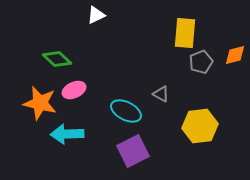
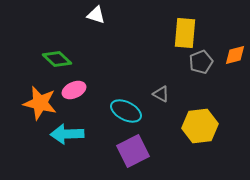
white triangle: rotated 42 degrees clockwise
